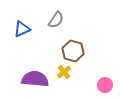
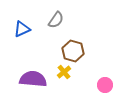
purple semicircle: moved 2 px left
